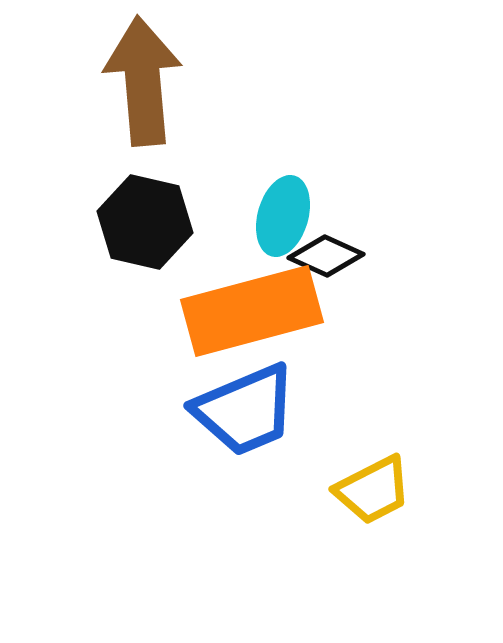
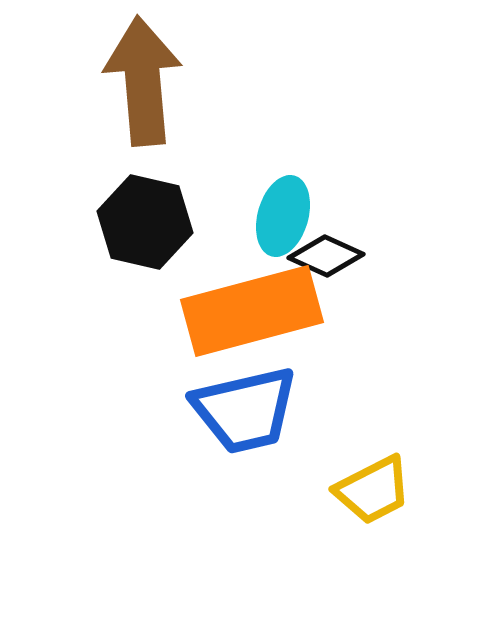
blue trapezoid: rotated 10 degrees clockwise
